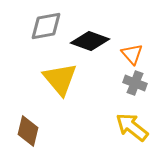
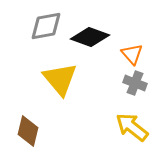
black diamond: moved 4 px up
